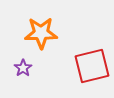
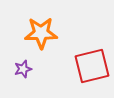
purple star: moved 1 px down; rotated 18 degrees clockwise
